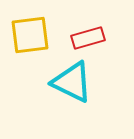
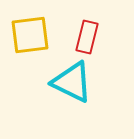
red rectangle: moved 1 px left, 1 px up; rotated 60 degrees counterclockwise
